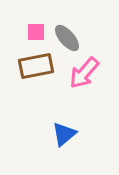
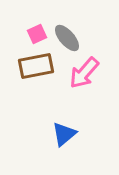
pink square: moved 1 px right, 2 px down; rotated 24 degrees counterclockwise
